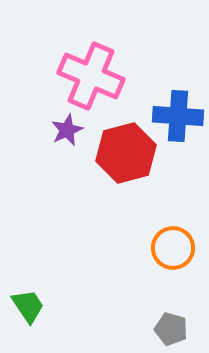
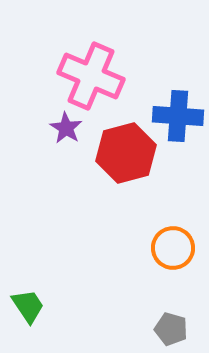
purple star: moved 1 px left, 2 px up; rotated 16 degrees counterclockwise
